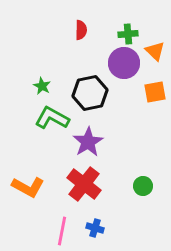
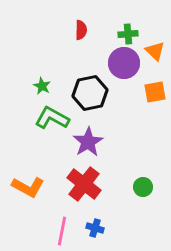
green circle: moved 1 px down
